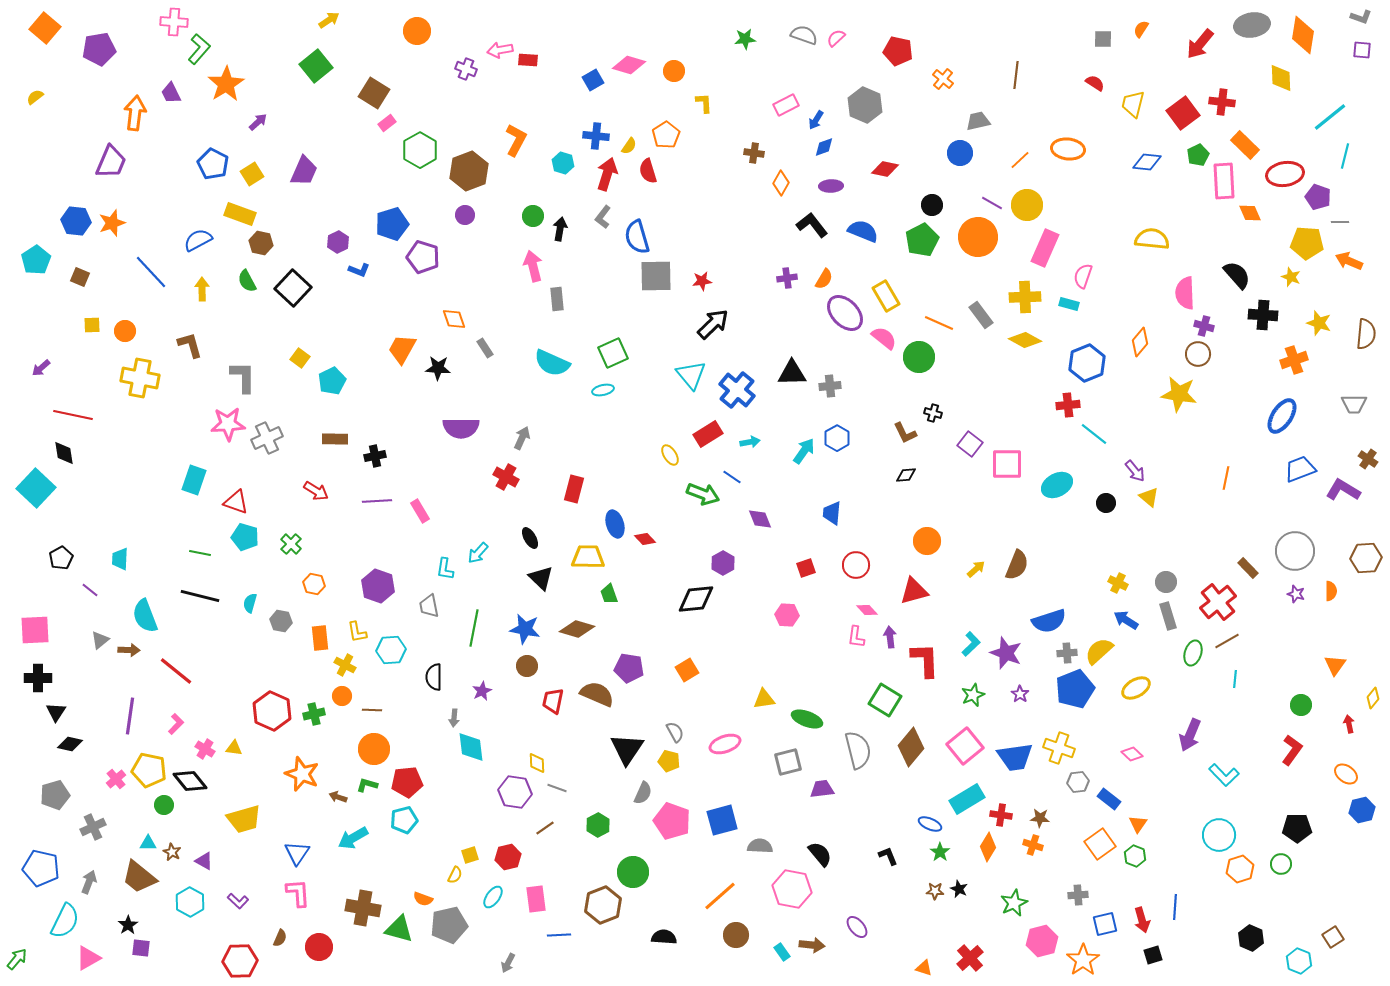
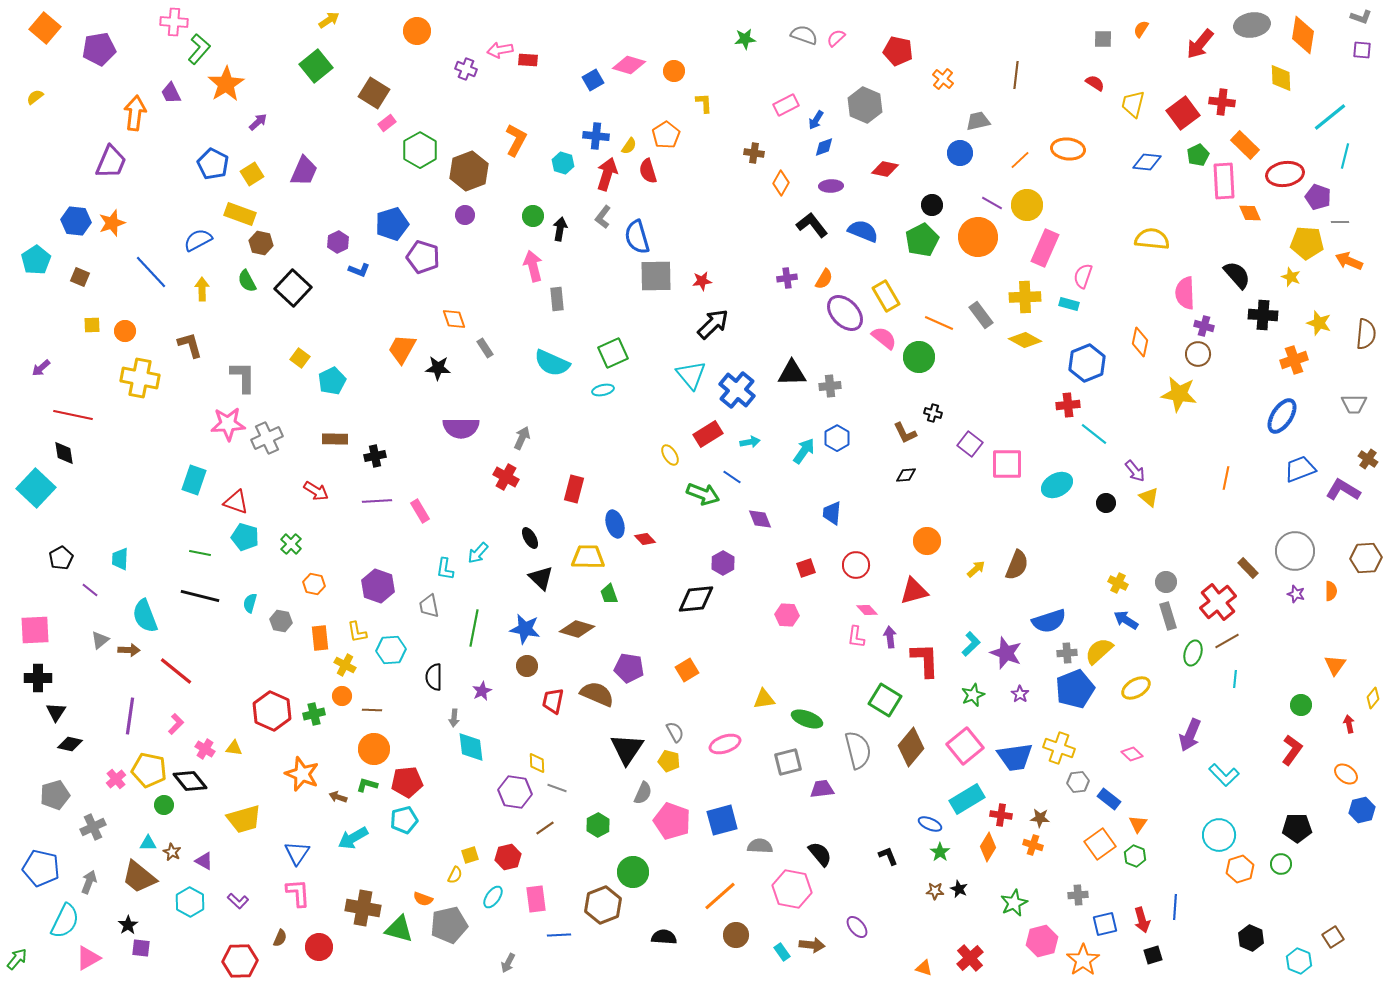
orange diamond at (1140, 342): rotated 28 degrees counterclockwise
